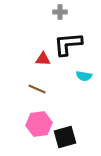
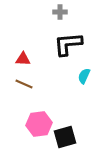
red triangle: moved 20 px left
cyan semicircle: rotated 105 degrees clockwise
brown line: moved 13 px left, 5 px up
